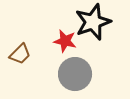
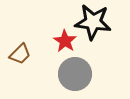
black star: rotated 27 degrees clockwise
red star: rotated 20 degrees clockwise
